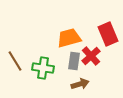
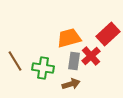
red rectangle: rotated 70 degrees clockwise
brown arrow: moved 9 px left
